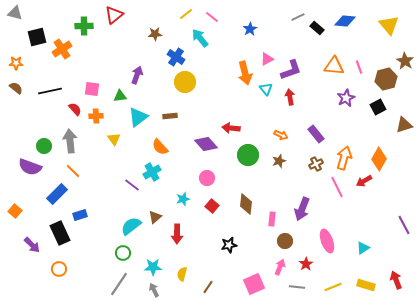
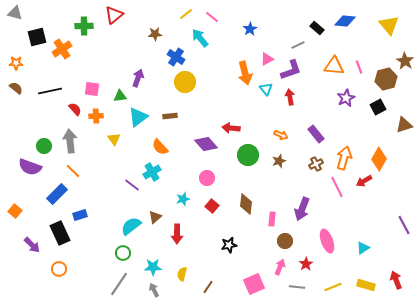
gray line at (298, 17): moved 28 px down
purple arrow at (137, 75): moved 1 px right, 3 px down
